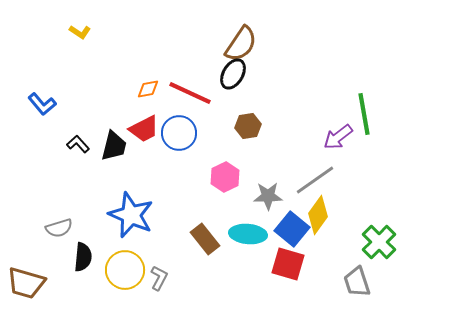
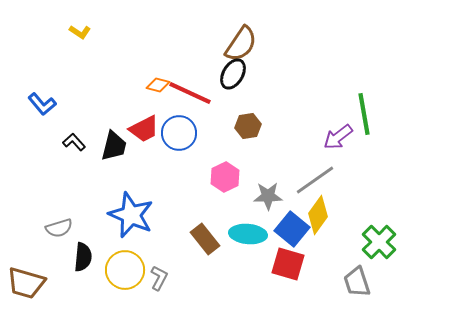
orange diamond: moved 10 px right, 4 px up; rotated 25 degrees clockwise
black L-shape: moved 4 px left, 2 px up
